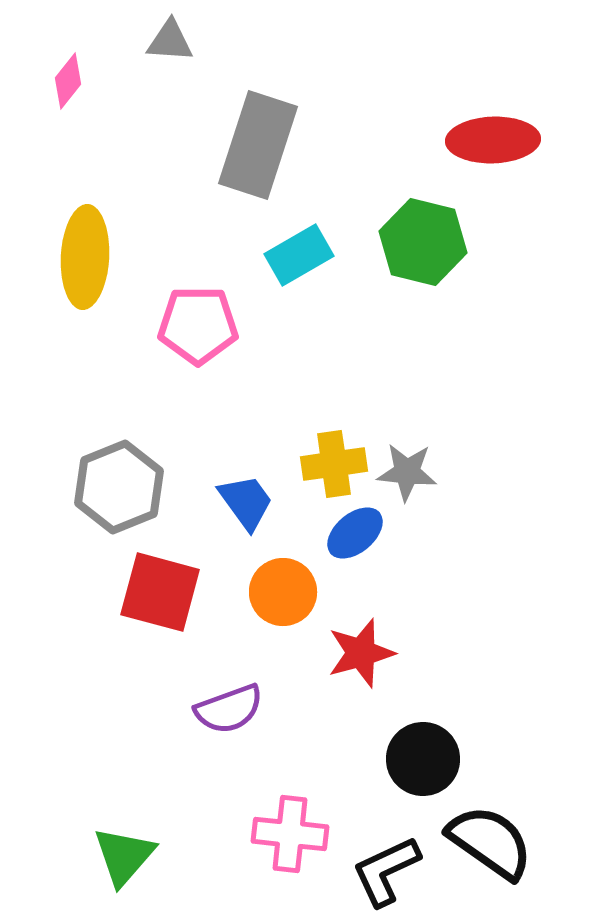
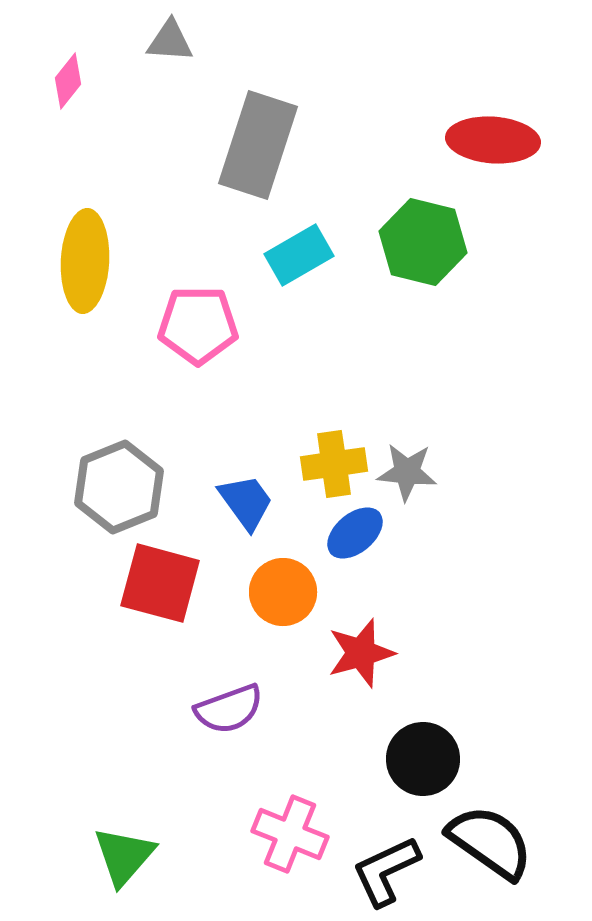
red ellipse: rotated 6 degrees clockwise
yellow ellipse: moved 4 px down
red square: moved 9 px up
pink cross: rotated 16 degrees clockwise
